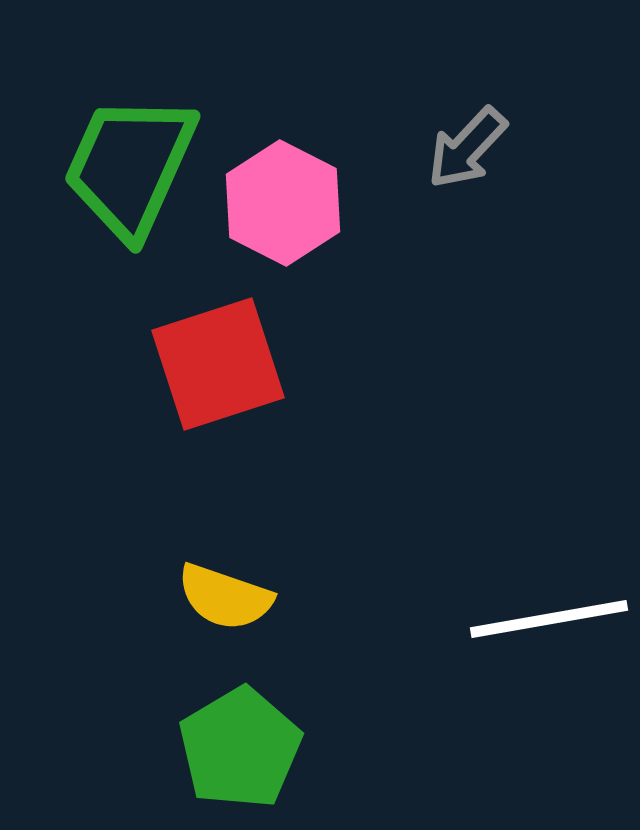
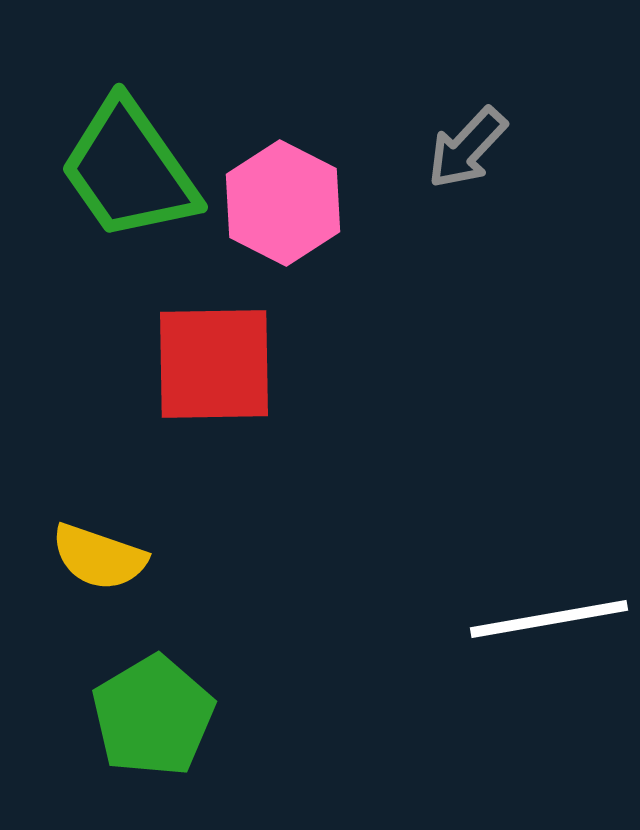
green trapezoid: moved 1 px left, 4 px down; rotated 59 degrees counterclockwise
red square: moved 4 px left; rotated 17 degrees clockwise
yellow semicircle: moved 126 px left, 40 px up
green pentagon: moved 87 px left, 32 px up
